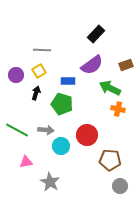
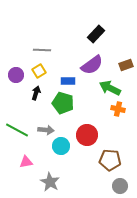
green pentagon: moved 1 px right, 1 px up
